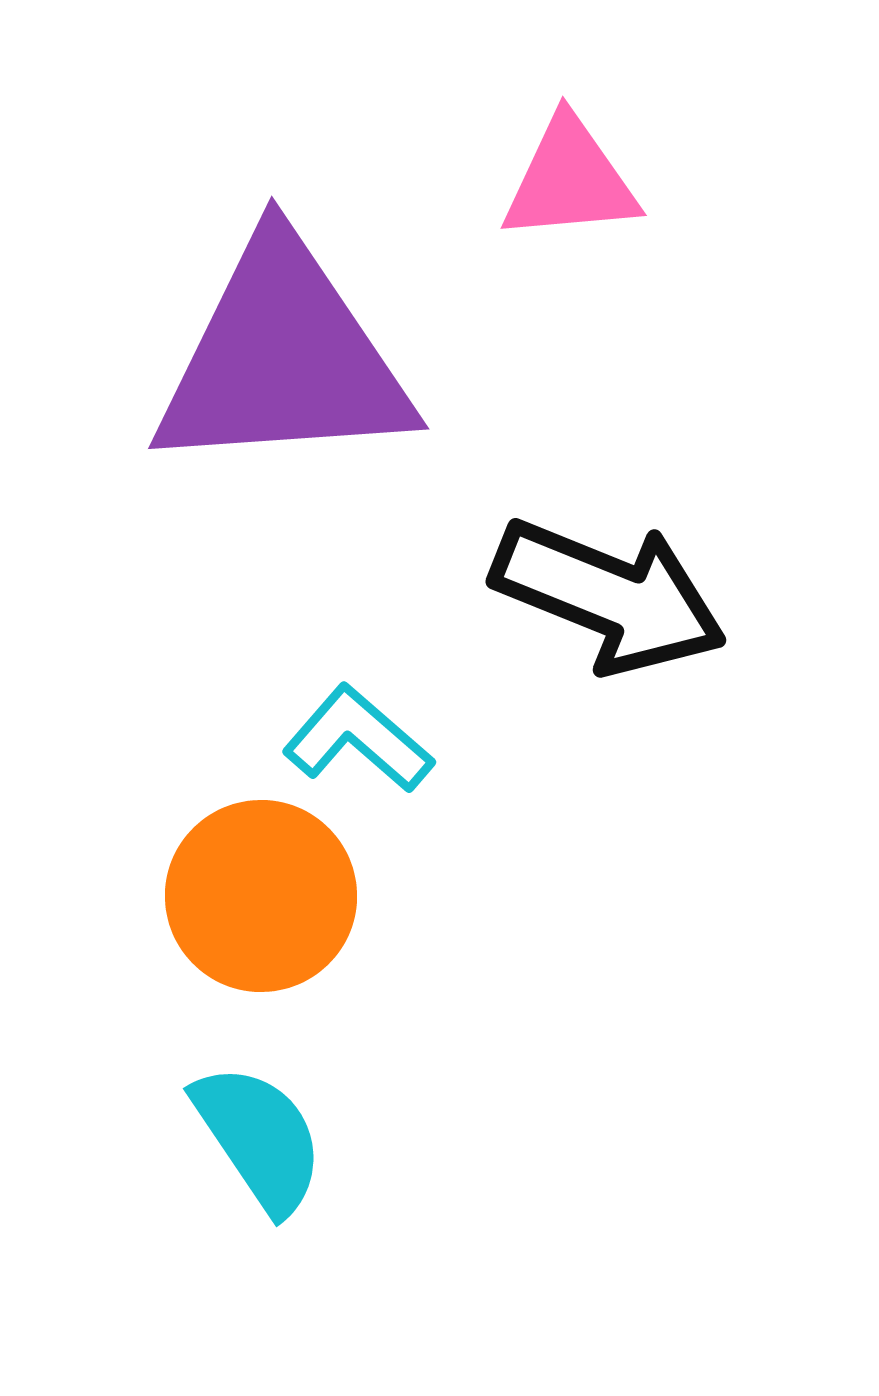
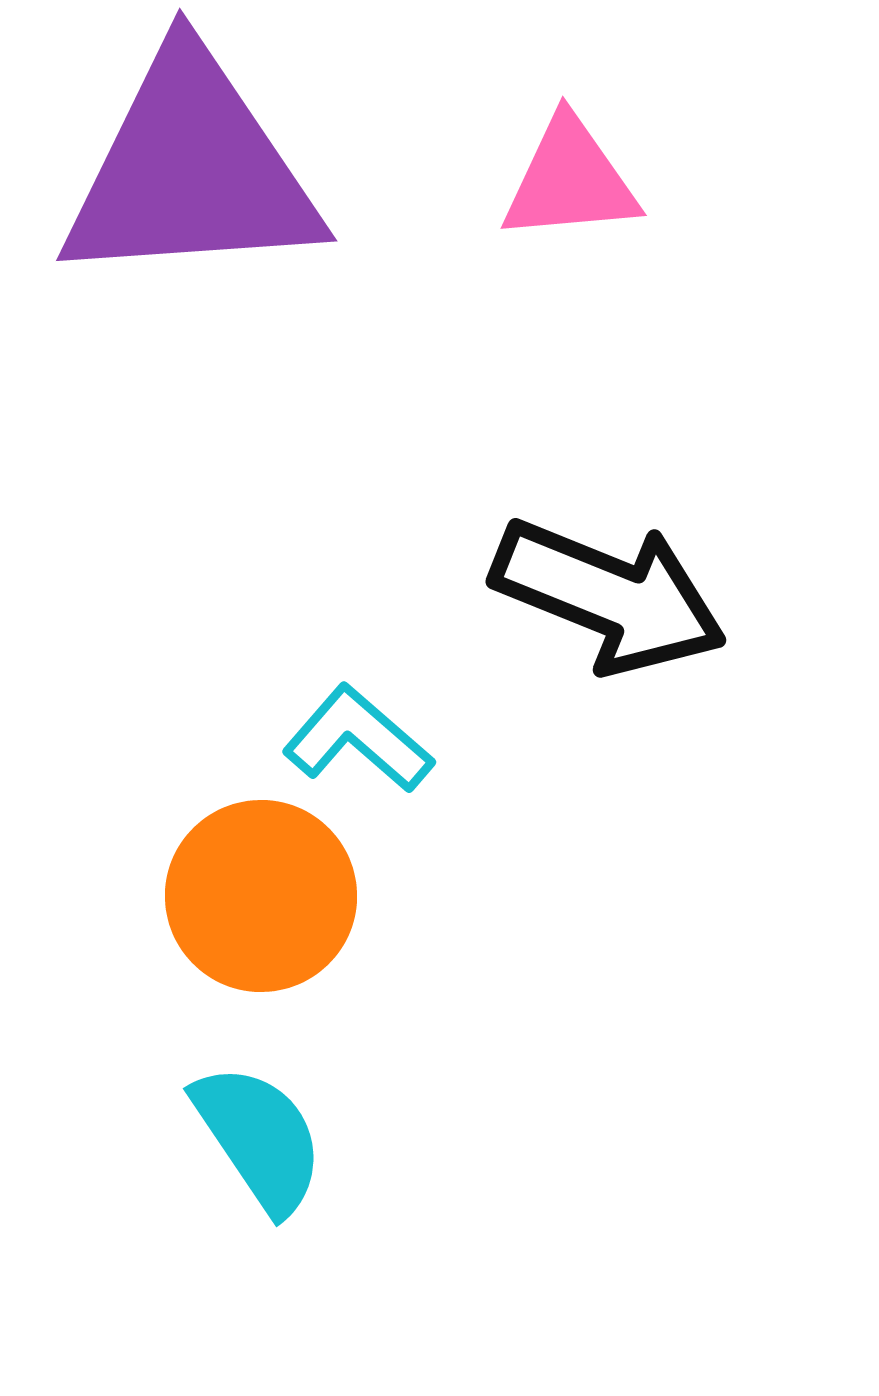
purple triangle: moved 92 px left, 188 px up
